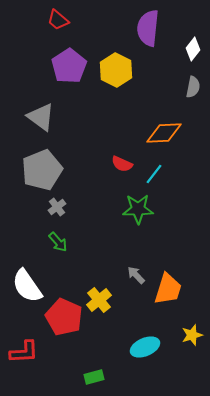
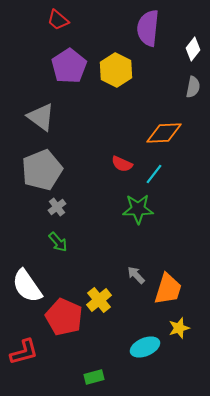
yellow star: moved 13 px left, 7 px up
red L-shape: rotated 12 degrees counterclockwise
